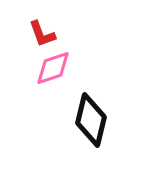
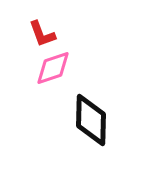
black diamond: rotated 12 degrees counterclockwise
